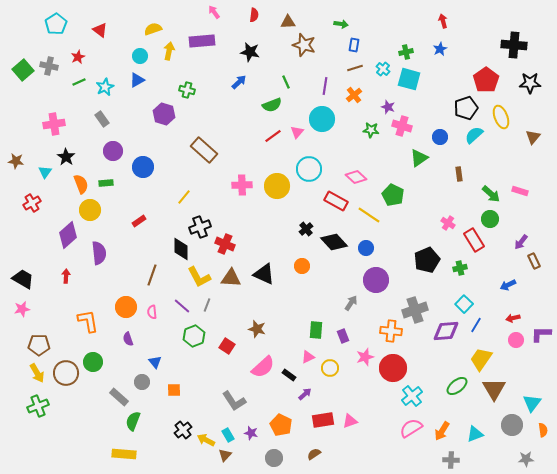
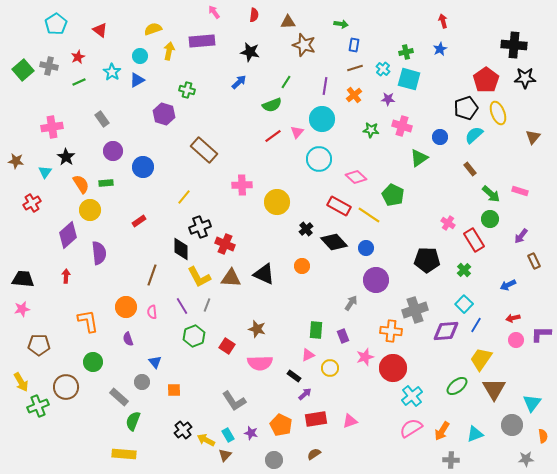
green line at (286, 82): rotated 56 degrees clockwise
black star at (530, 83): moved 5 px left, 5 px up
cyan star at (105, 87): moved 7 px right, 15 px up; rotated 12 degrees counterclockwise
purple star at (388, 107): moved 8 px up; rotated 16 degrees counterclockwise
yellow ellipse at (501, 117): moved 3 px left, 4 px up
pink cross at (54, 124): moved 2 px left, 3 px down
cyan circle at (309, 169): moved 10 px right, 10 px up
brown rectangle at (459, 174): moved 11 px right, 5 px up; rotated 32 degrees counterclockwise
orange semicircle at (81, 184): rotated 12 degrees counterclockwise
yellow circle at (277, 186): moved 16 px down
red rectangle at (336, 201): moved 3 px right, 5 px down
purple arrow at (521, 242): moved 6 px up
black pentagon at (427, 260): rotated 25 degrees clockwise
green cross at (460, 268): moved 4 px right, 2 px down; rotated 32 degrees counterclockwise
black trapezoid at (23, 279): rotated 25 degrees counterclockwise
purple line at (182, 306): rotated 18 degrees clockwise
pink triangle at (308, 357): moved 2 px up
pink semicircle at (263, 367): moved 3 px left, 4 px up; rotated 40 degrees clockwise
yellow arrow at (37, 373): moved 16 px left, 9 px down
brown circle at (66, 373): moved 14 px down
black rectangle at (289, 375): moved 5 px right, 1 px down
red rectangle at (323, 420): moved 7 px left, 1 px up
orange semicircle at (543, 430): moved 6 px down
gray circle at (274, 458): moved 2 px down
